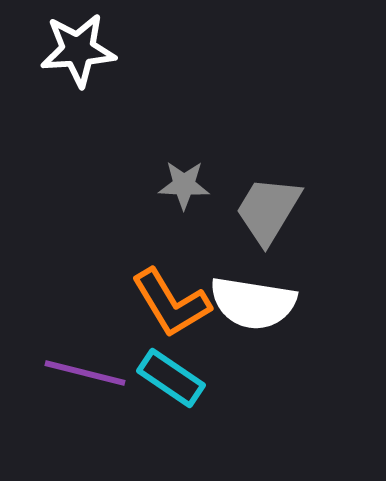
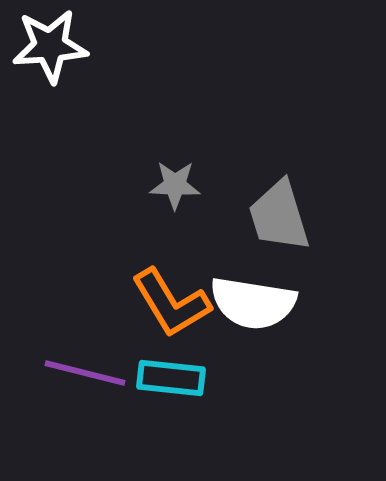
white star: moved 28 px left, 4 px up
gray star: moved 9 px left
gray trapezoid: moved 11 px right, 6 px down; rotated 48 degrees counterclockwise
cyan rectangle: rotated 28 degrees counterclockwise
